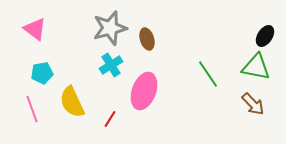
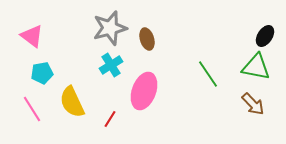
pink triangle: moved 3 px left, 7 px down
pink line: rotated 12 degrees counterclockwise
